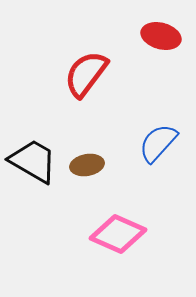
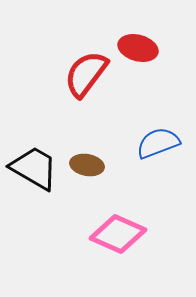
red ellipse: moved 23 px left, 12 px down
blue semicircle: rotated 27 degrees clockwise
black trapezoid: moved 1 px right, 7 px down
brown ellipse: rotated 20 degrees clockwise
